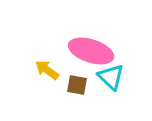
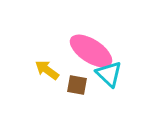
pink ellipse: rotated 15 degrees clockwise
cyan triangle: moved 2 px left, 3 px up
